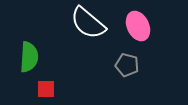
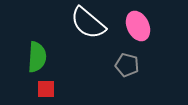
green semicircle: moved 8 px right
